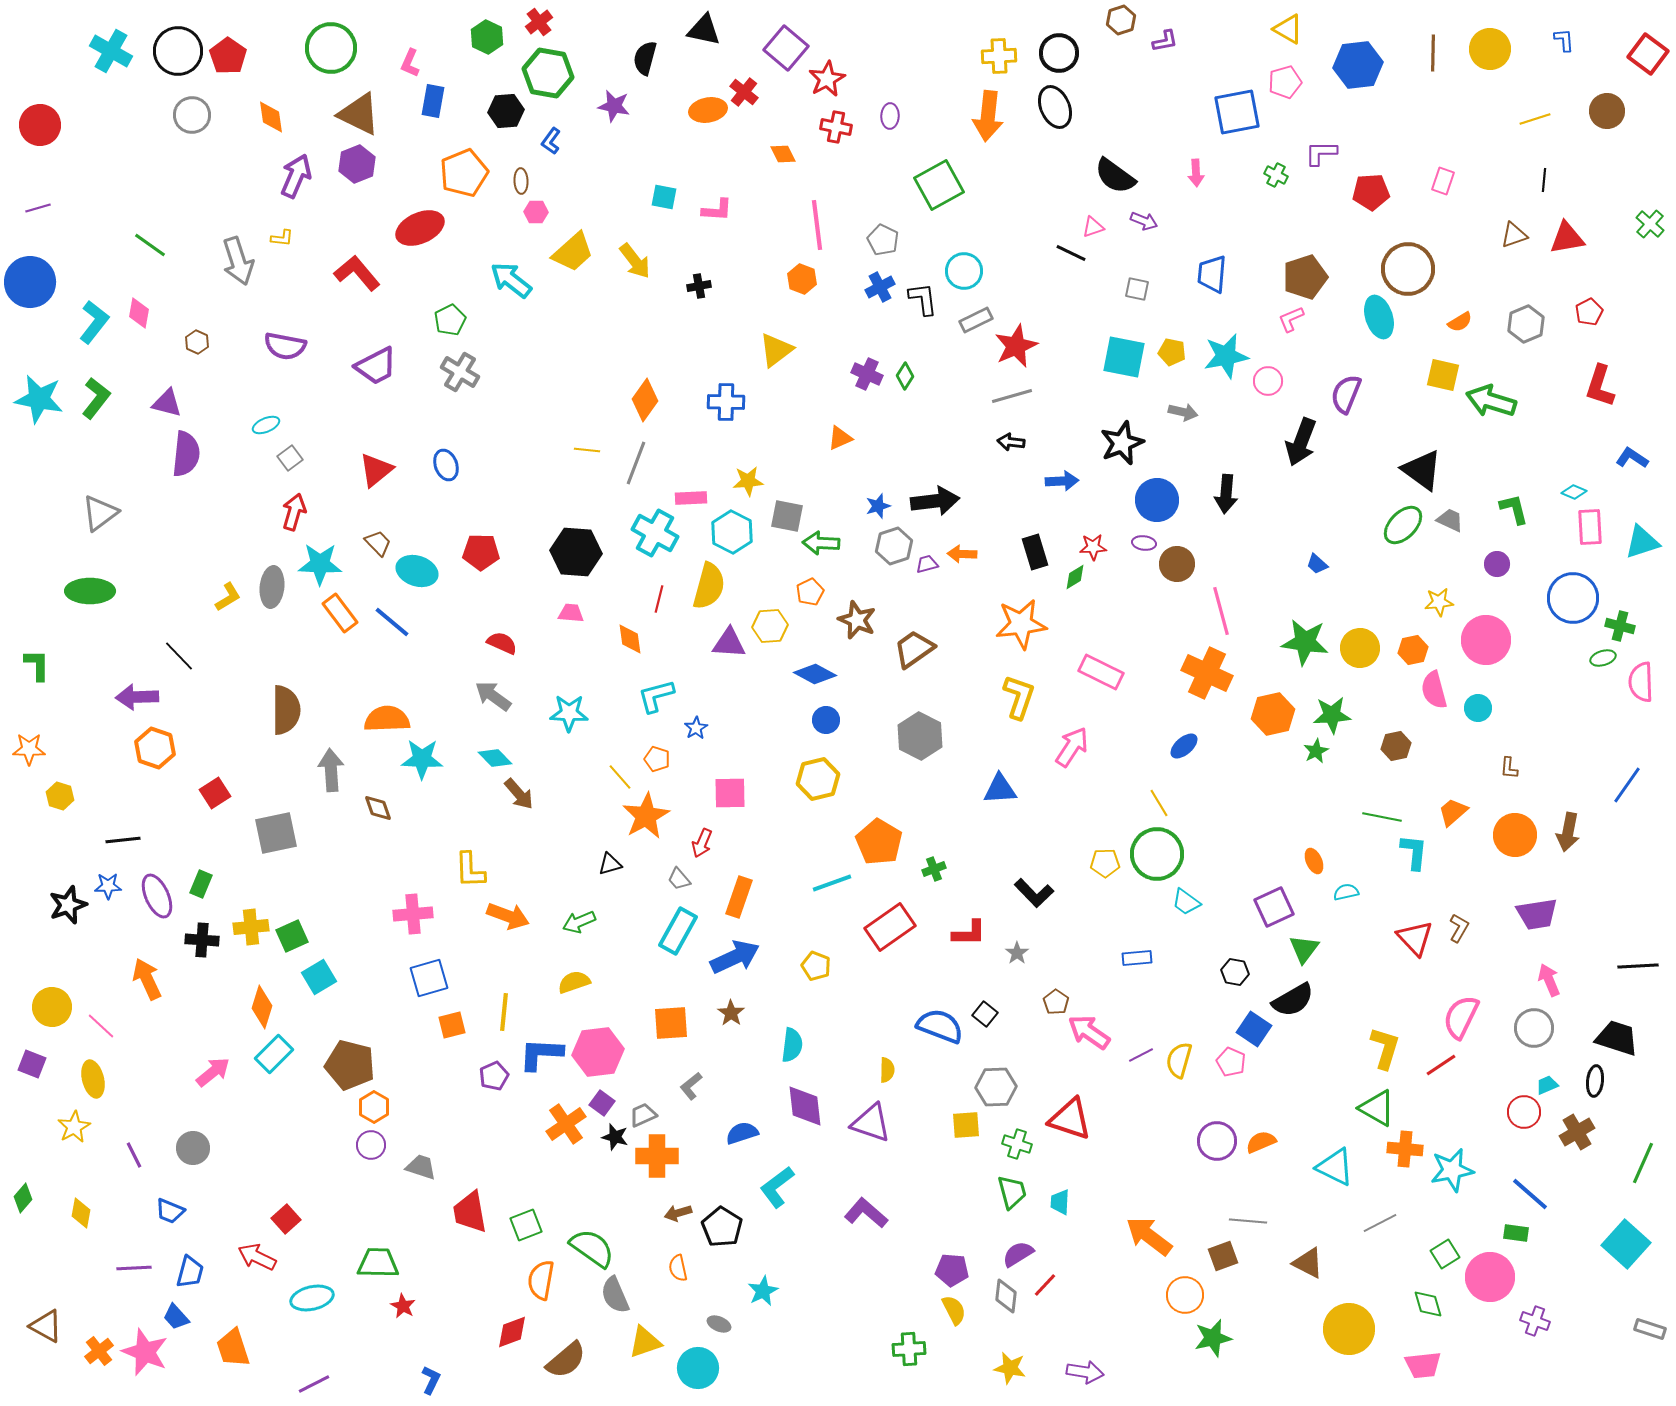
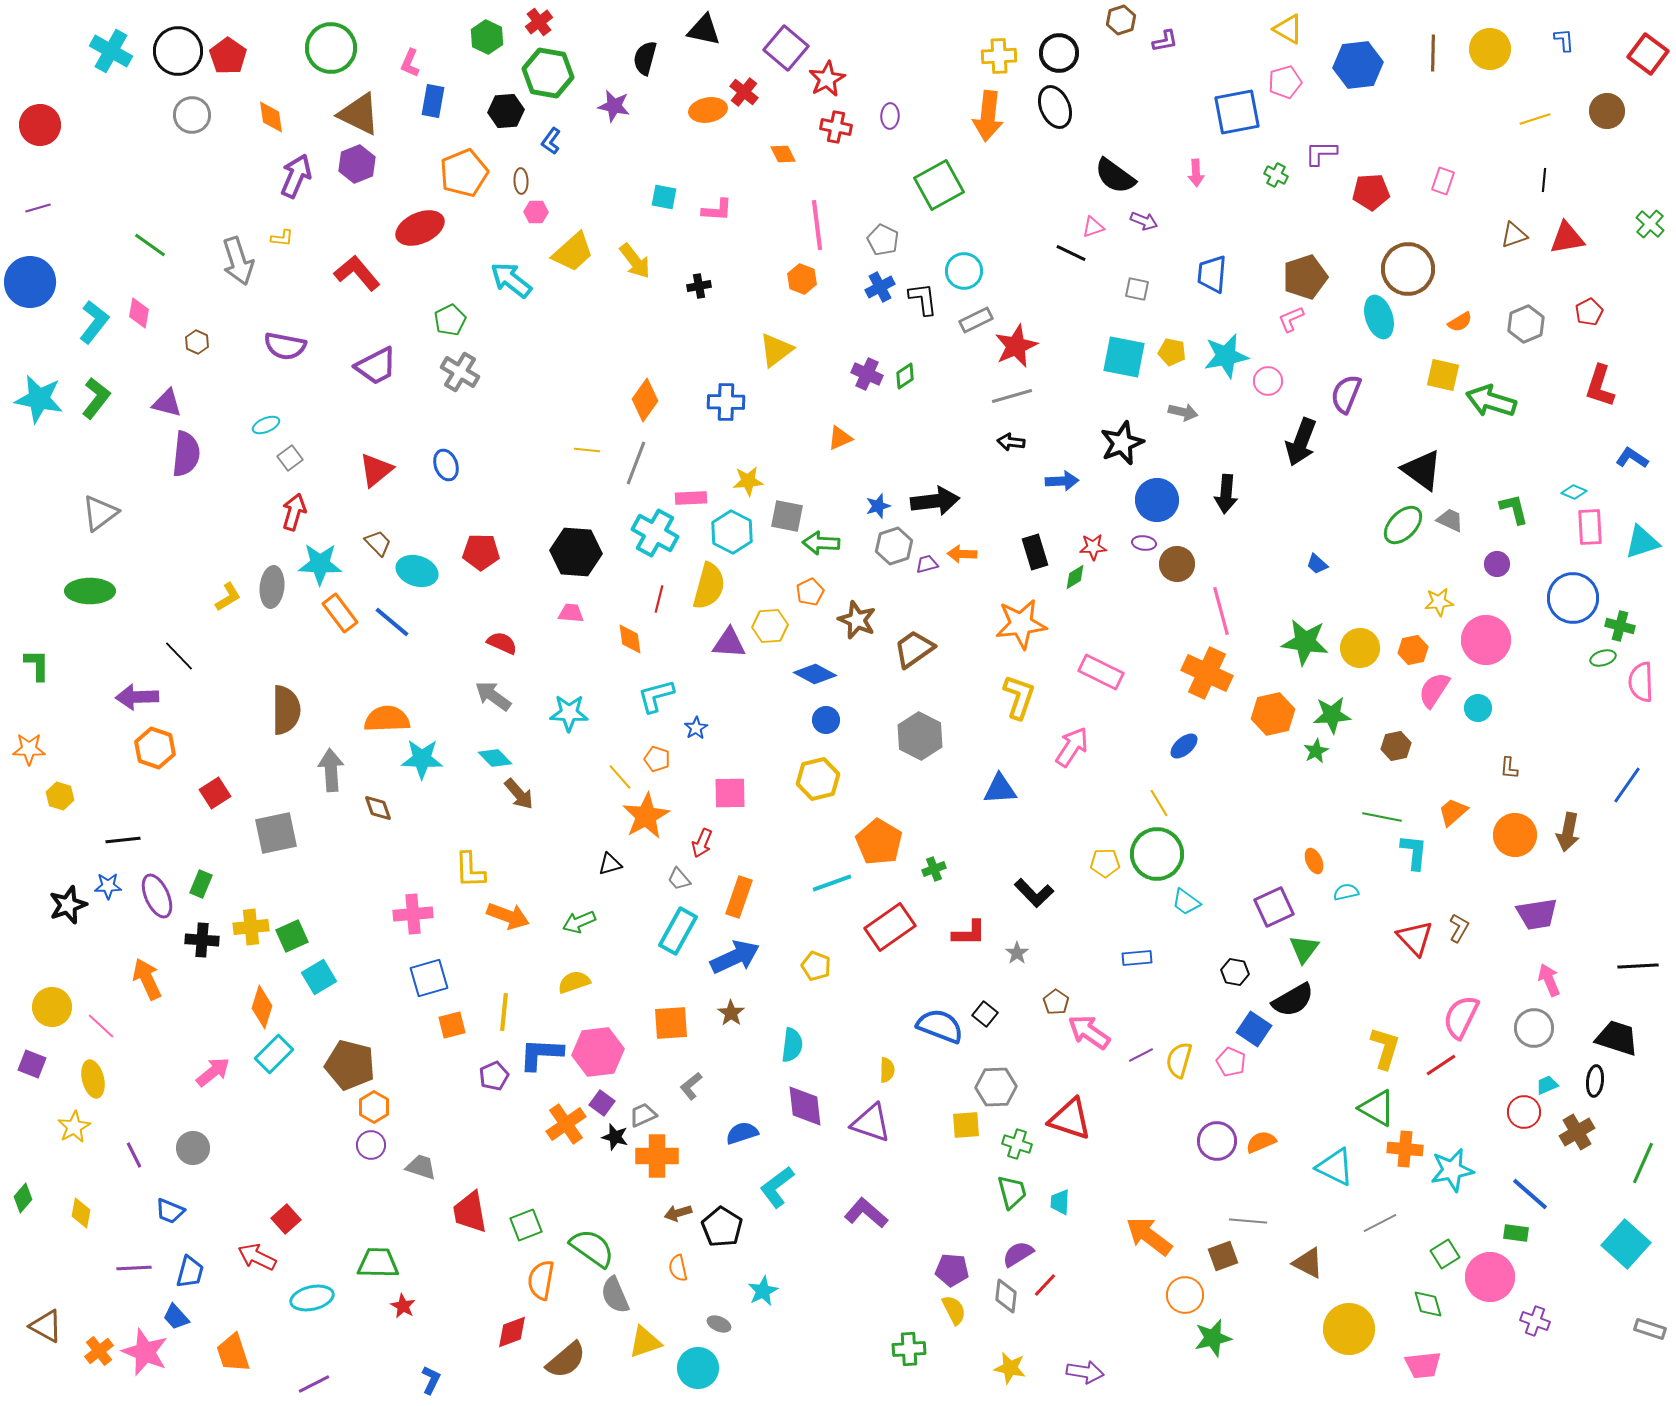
green diamond at (905, 376): rotated 24 degrees clockwise
pink semicircle at (1434, 690): rotated 48 degrees clockwise
orange trapezoid at (233, 1348): moved 5 px down
